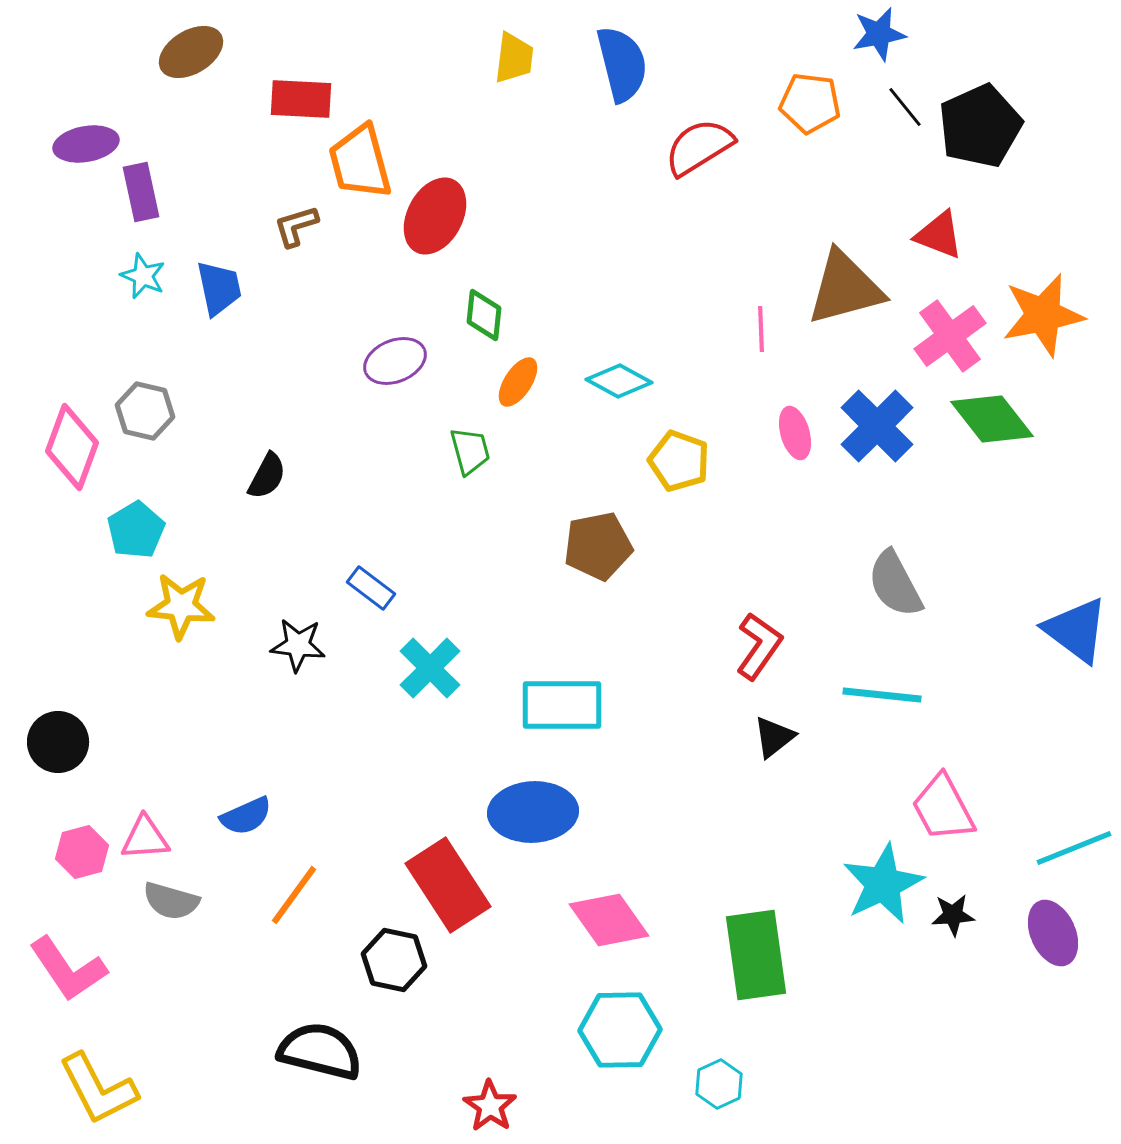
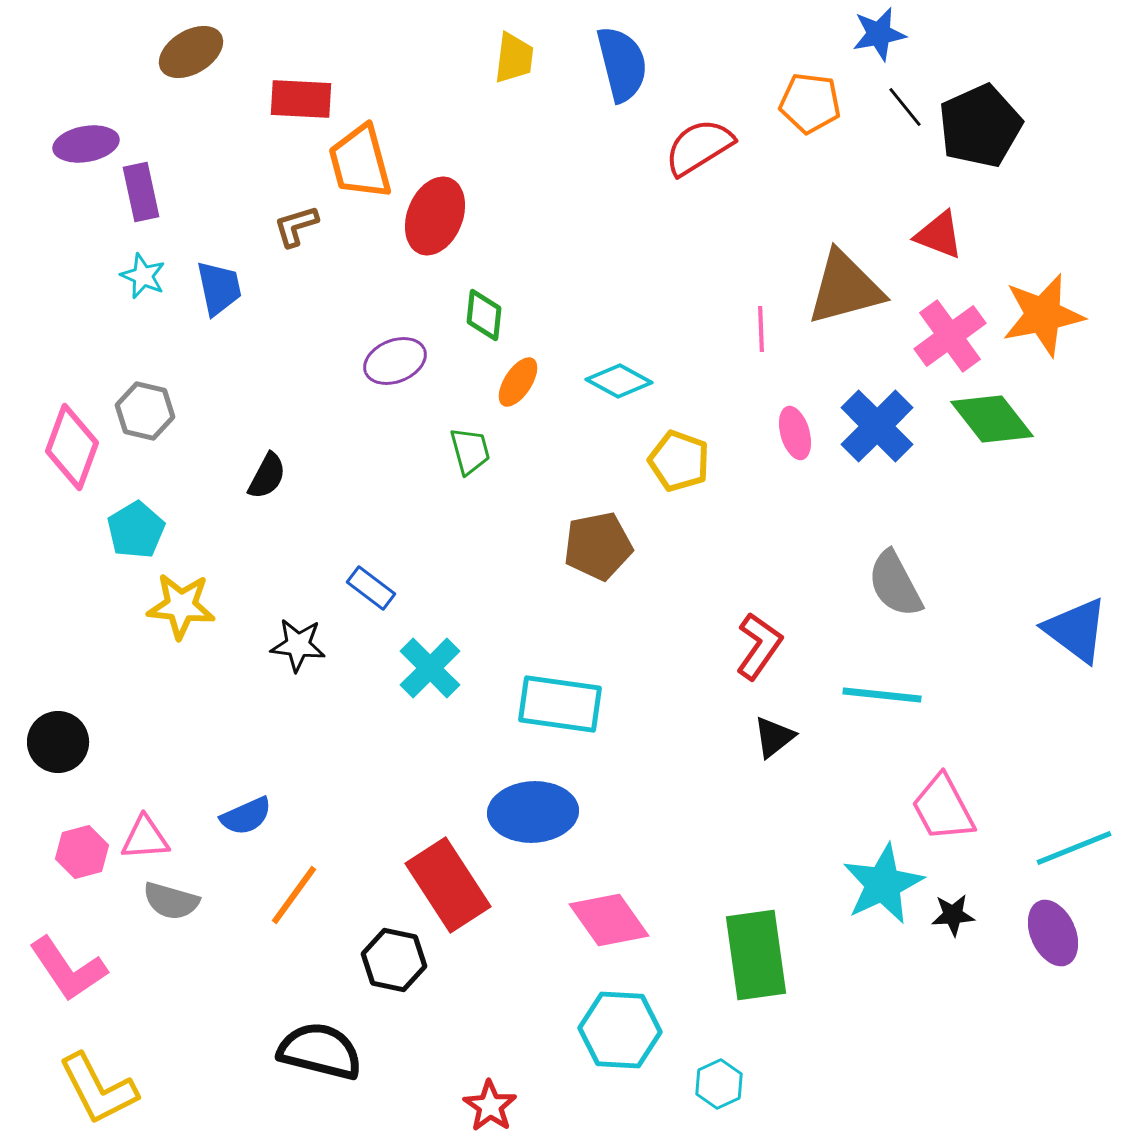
red ellipse at (435, 216): rotated 6 degrees counterclockwise
cyan rectangle at (562, 705): moved 2 px left, 1 px up; rotated 8 degrees clockwise
cyan hexagon at (620, 1030): rotated 4 degrees clockwise
